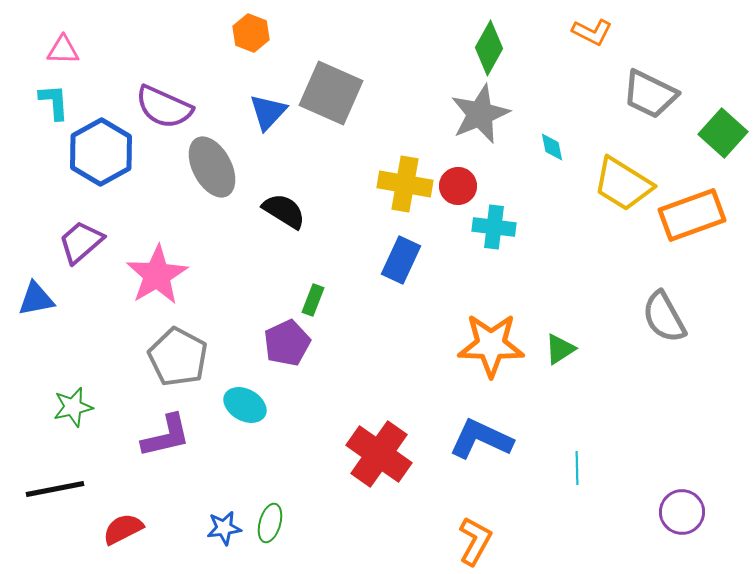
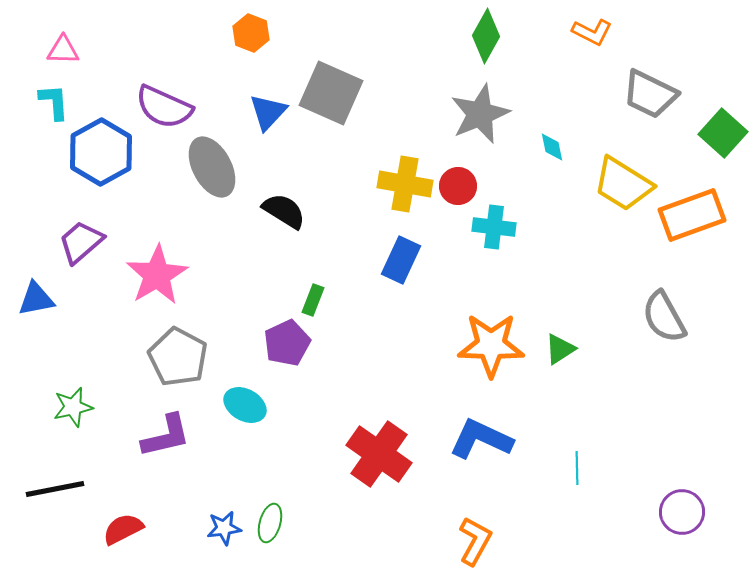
green diamond at (489, 48): moved 3 px left, 12 px up
